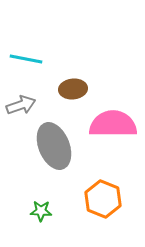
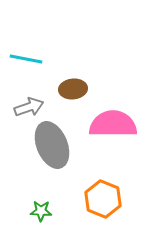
gray arrow: moved 8 px right, 2 px down
gray ellipse: moved 2 px left, 1 px up
